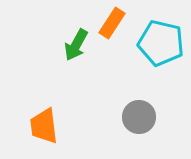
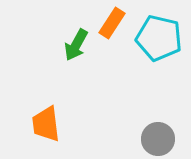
cyan pentagon: moved 2 px left, 5 px up
gray circle: moved 19 px right, 22 px down
orange trapezoid: moved 2 px right, 2 px up
